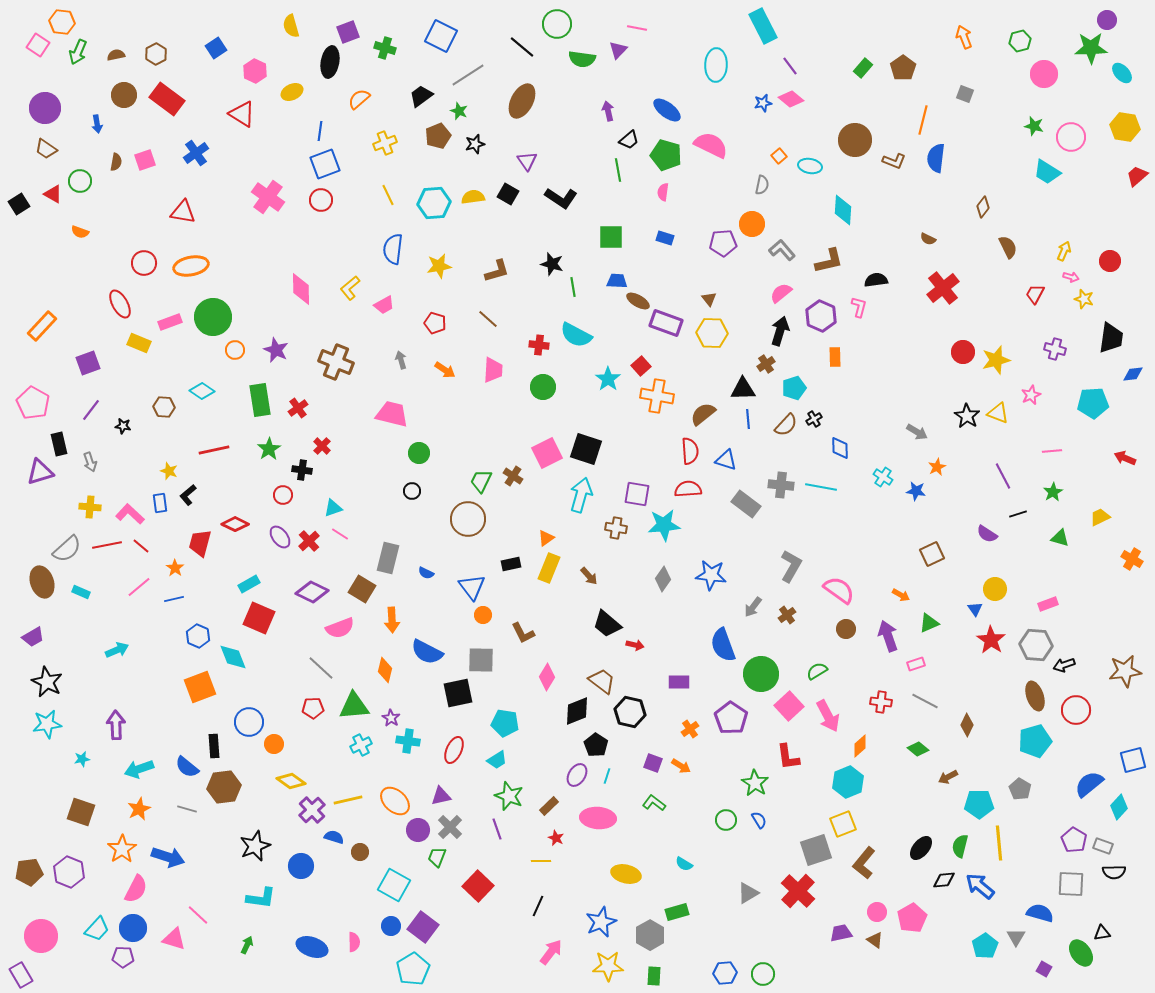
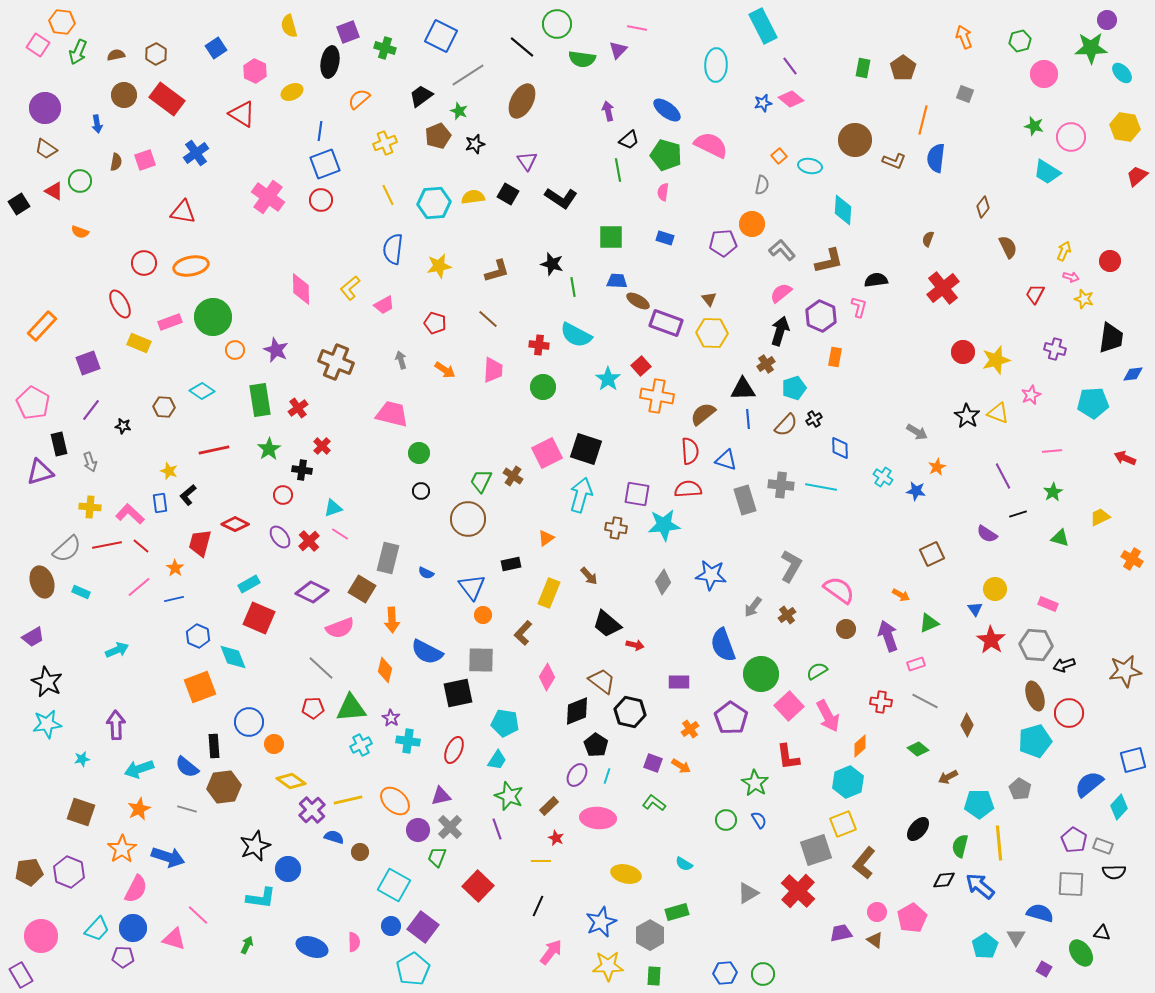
yellow semicircle at (291, 26): moved 2 px left
green rectangle at (863, 68): rotated 30 degrees counterclockwise
red triangle at (53, 194): moved 1 px right, 3 px up
brown semicircle at (928, 239): rotated 84 degrees clockwise
orange rectangle at (835, 357): rotated 12 degrees clockwise
black circle at (412, 491): moved 9 px right
gray rectangle at (746, 504): moved 1 px left, 4 px up; rotated 36 degrees clockwise
yellow rectangle at (549, 568): moved 25 px down
gray diamond at (663, 579): moved 3 px down
pink rectangle at (1048, 604): rotated 42 degrees clockwise
brown L-shape at (523, 633): rotated 70 degrees clockwise
green triangle at (354, 706): moved 3 px left, 2 px down
red circle at (1076, 710): moved 7 px left, 3 px down
cyan trapezoid at (497, 760): rotated 25 degrees counterclockwise
black ellipse at (921, 848): moved 3 px left, 19 px up
blue circle at (301, 866): moved 13 px left, 3 px down
black triangle at (1102, 933): rotated 18 degrees clockwise
